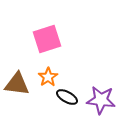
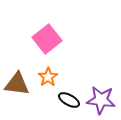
pink square: rotated 20 degrees counterclockwise
black ellipse: moved 2 px right, 3 px down
